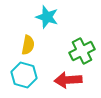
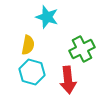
green cross: moved 2 px up
cyan hexagon: moved 8 px right, 3 px up
red arrow: rotated 92 degrees counterclockwise
